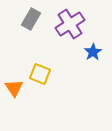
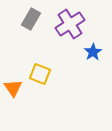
orange triangle: moved 1 px left
